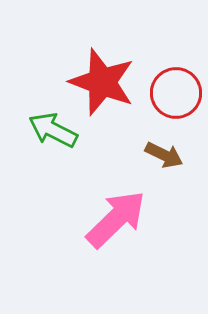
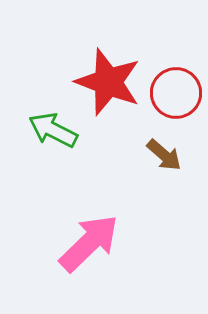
red star: moved 6 px right
brown arrow: rotated 15 degrees clockwise
pink arrow: moved 27 px left, 24 px down
